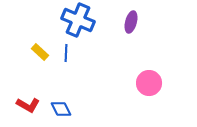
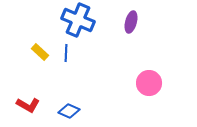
blue diamond: moved 8 px right, 2 px down; rotated 40 degrees counterclockwise
